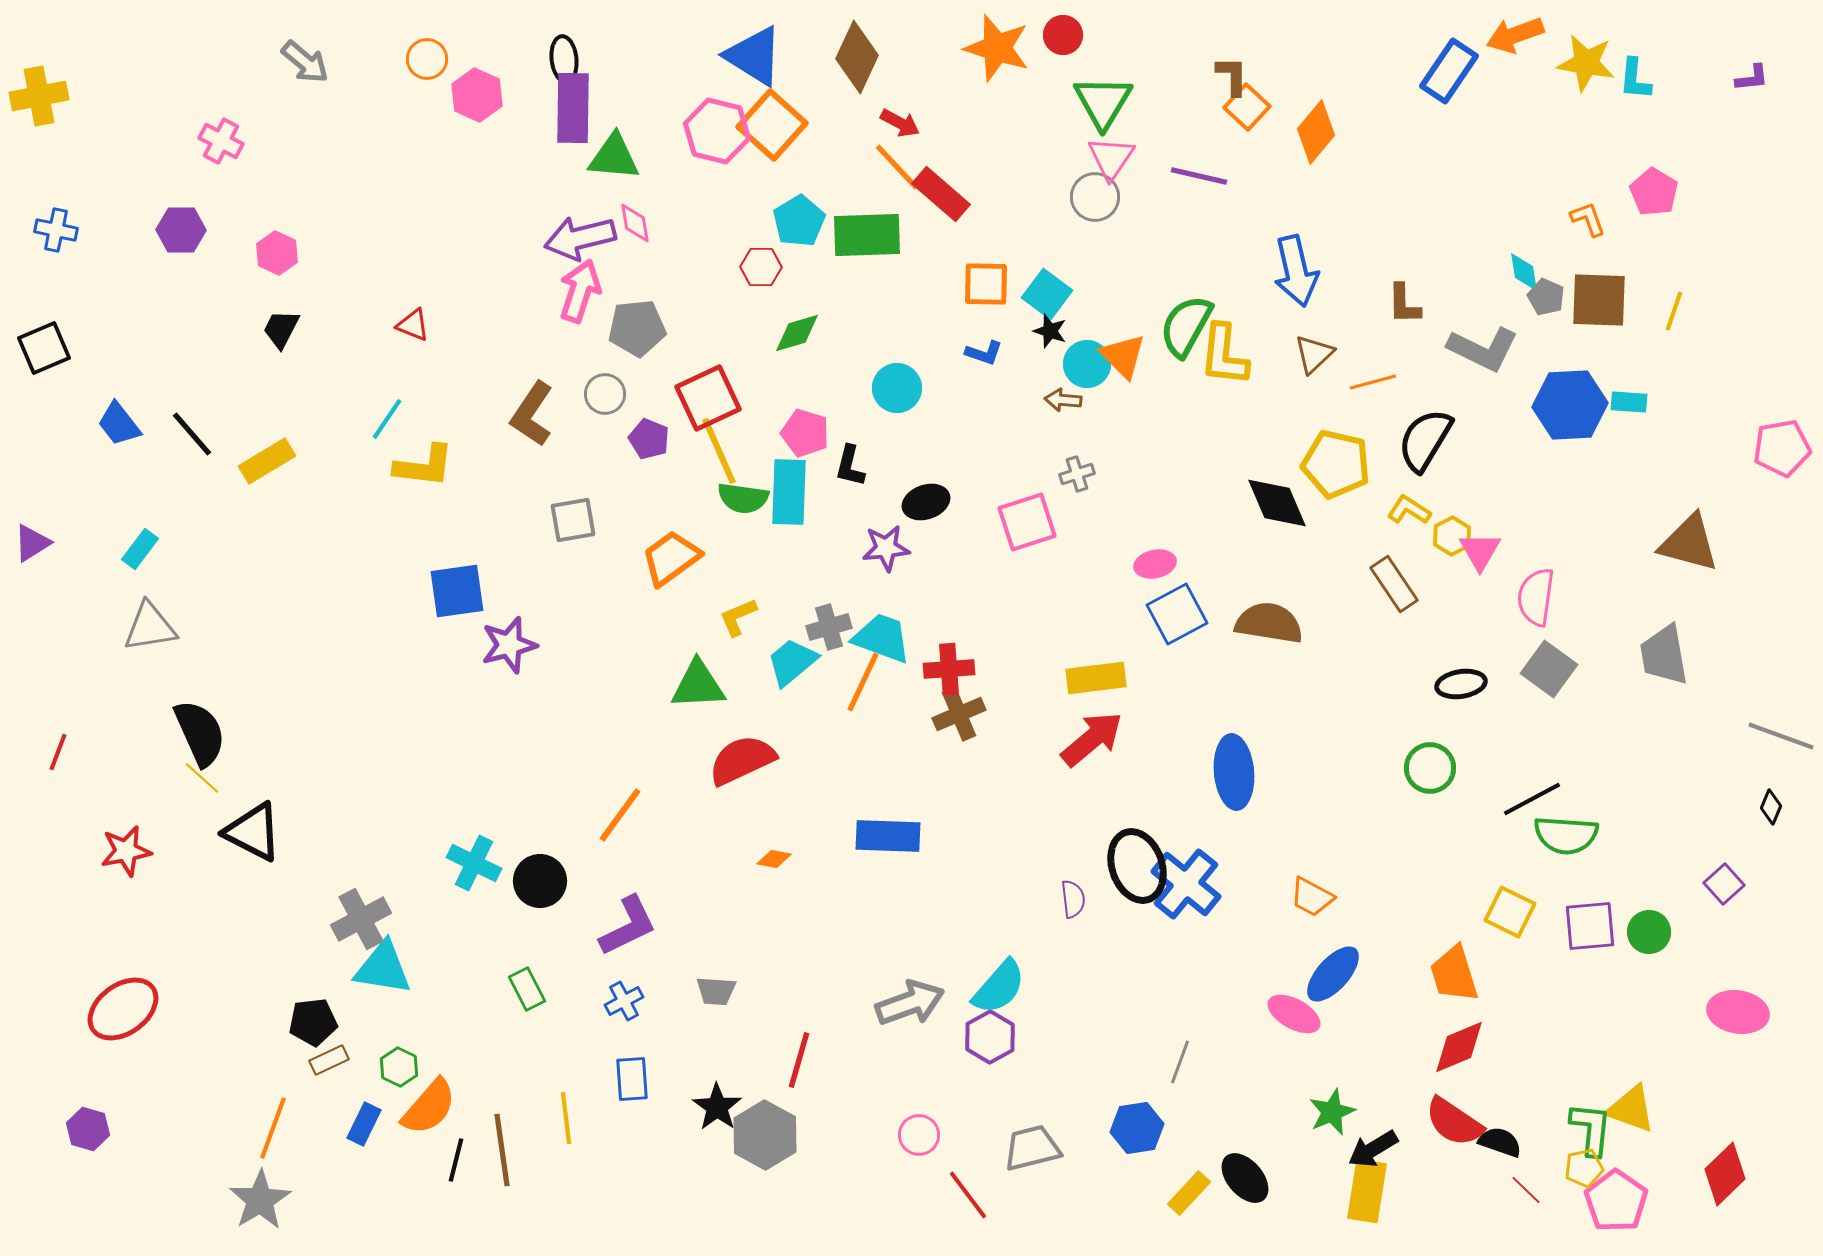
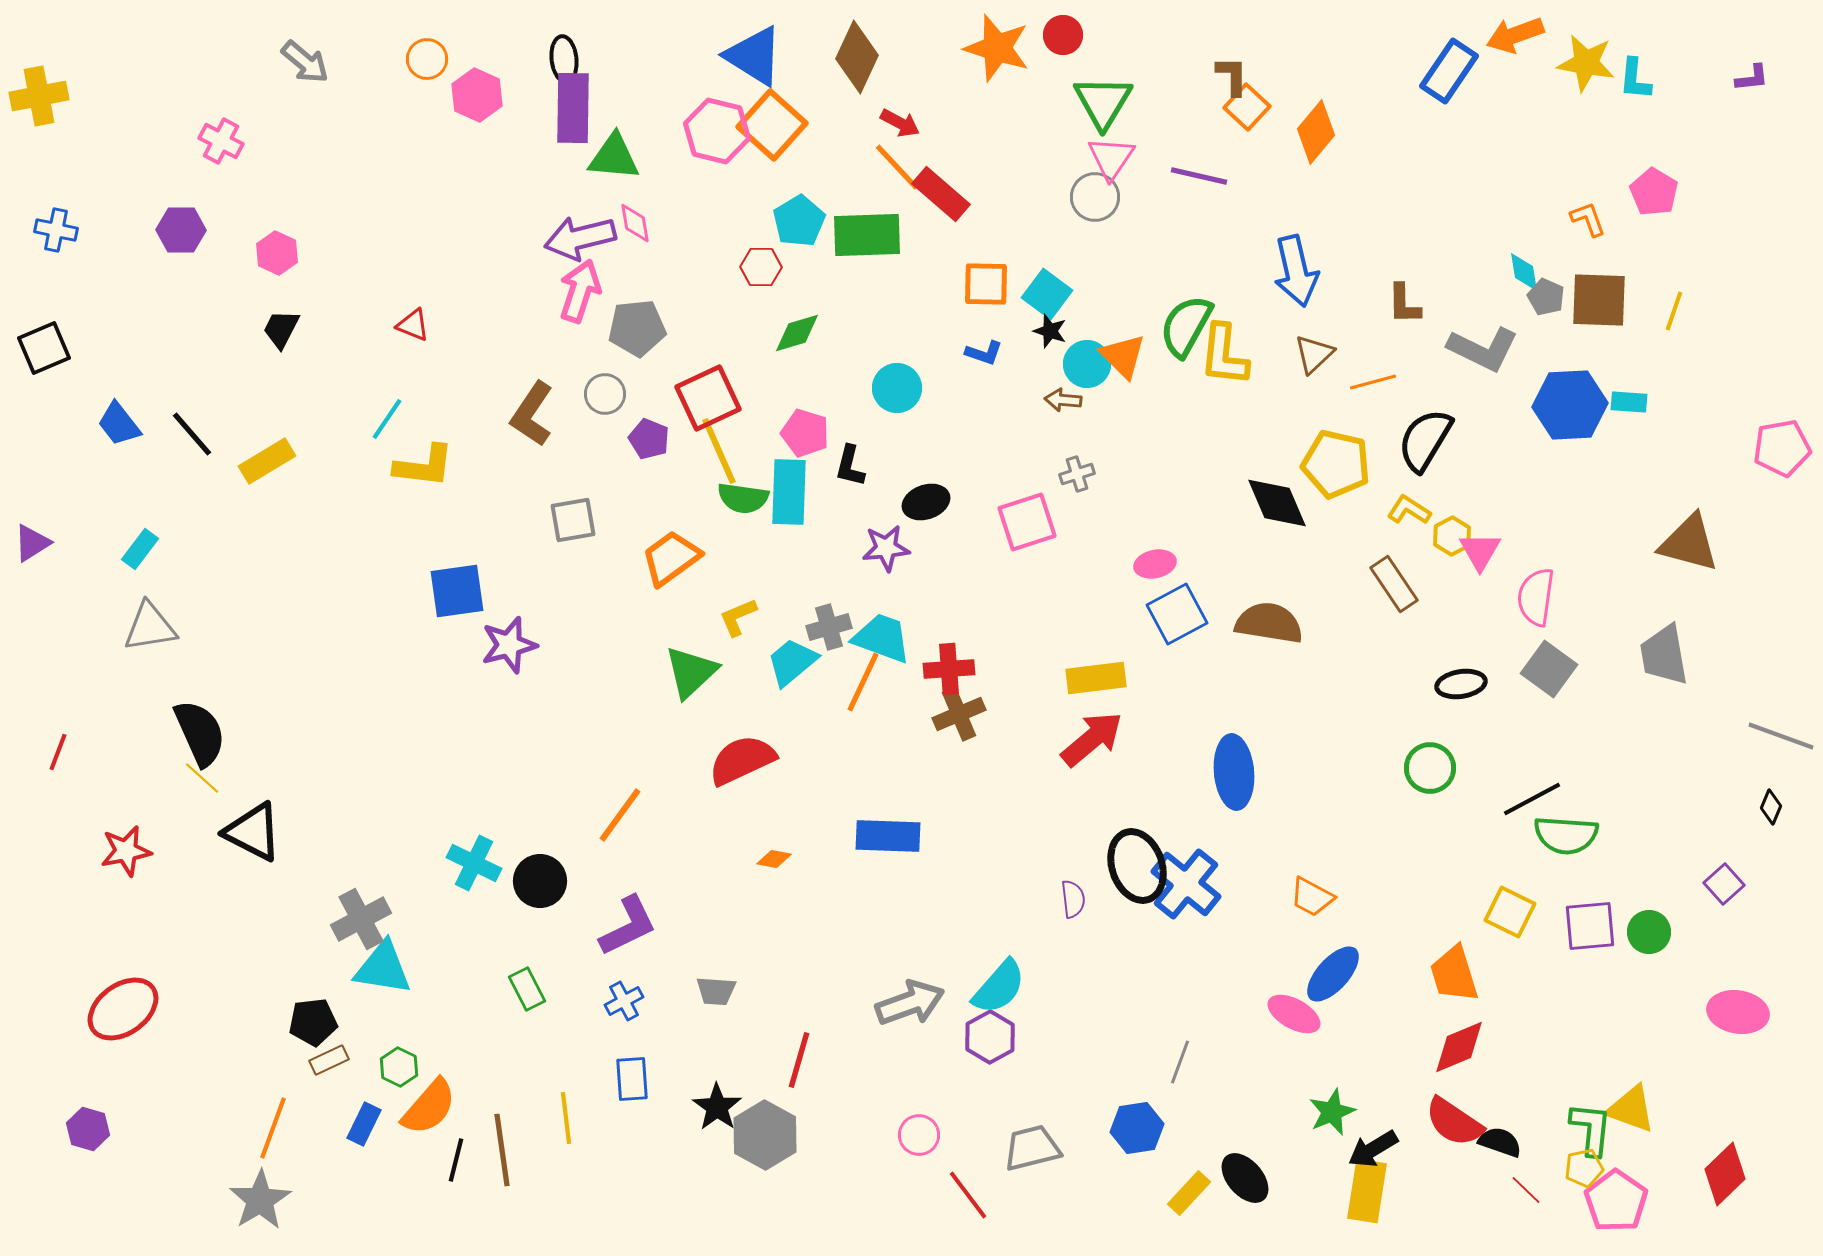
green triangle at (698, 685): moved 7 px left, 13 px up; rotated 40 degrees counterclockwise
